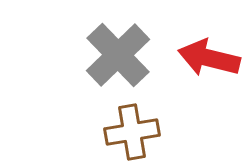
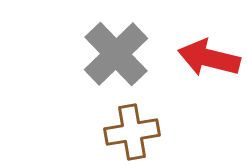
gray cross: moved 2 px left, 1 px up
